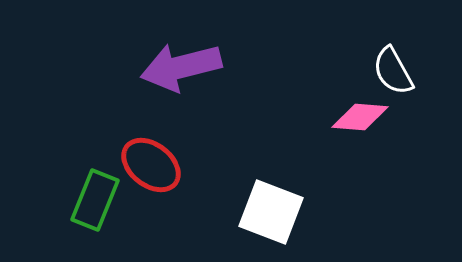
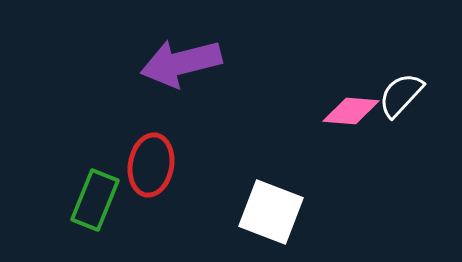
purple arrow: moved 4 px up
white semicircle: moved 8 px right, 24 px down; rotated 72 degrees clockwise
pink diamond: moved 9 px left, 6 px up
red ellipse: rotated 62 degrees clockwise
